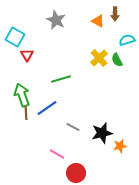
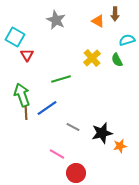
yellow cross: moved 7 px left
